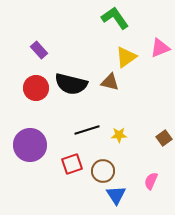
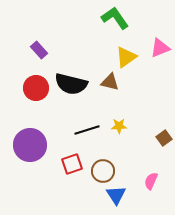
yellow star: moved 9 px up
